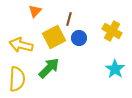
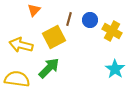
orange triangle: moved 1 px left, 1 px up
blue circle: moved 11 px right, 18 px up
yellow semicircle: rotated 85 degrees counterclockwise
